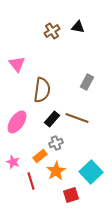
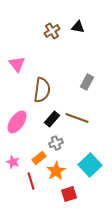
orange rectangle: moved 1 px left, 2 px down
cyan square: moved 1 px left, 7 px up
red square: moved 2 px left, 1 px up
